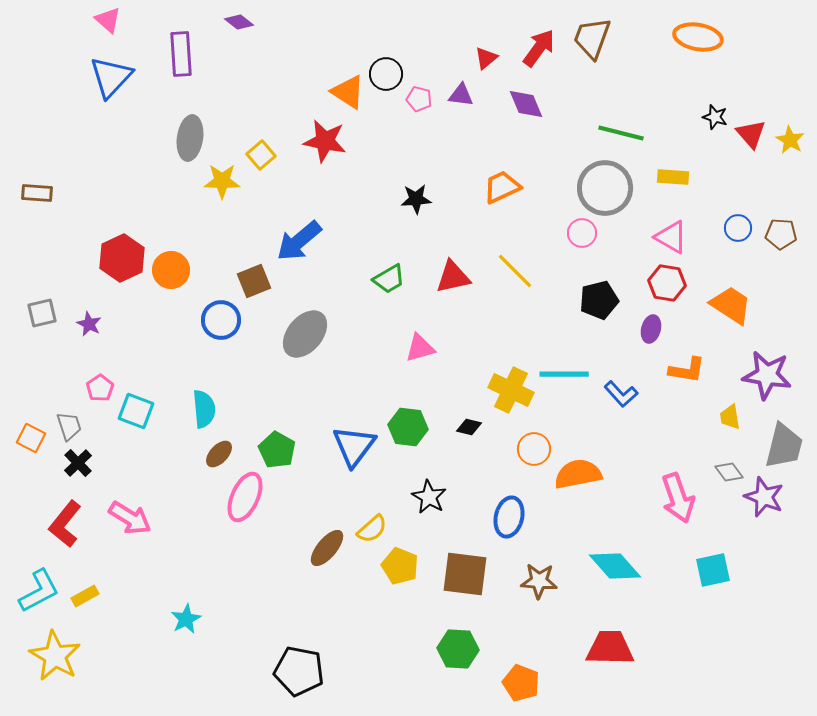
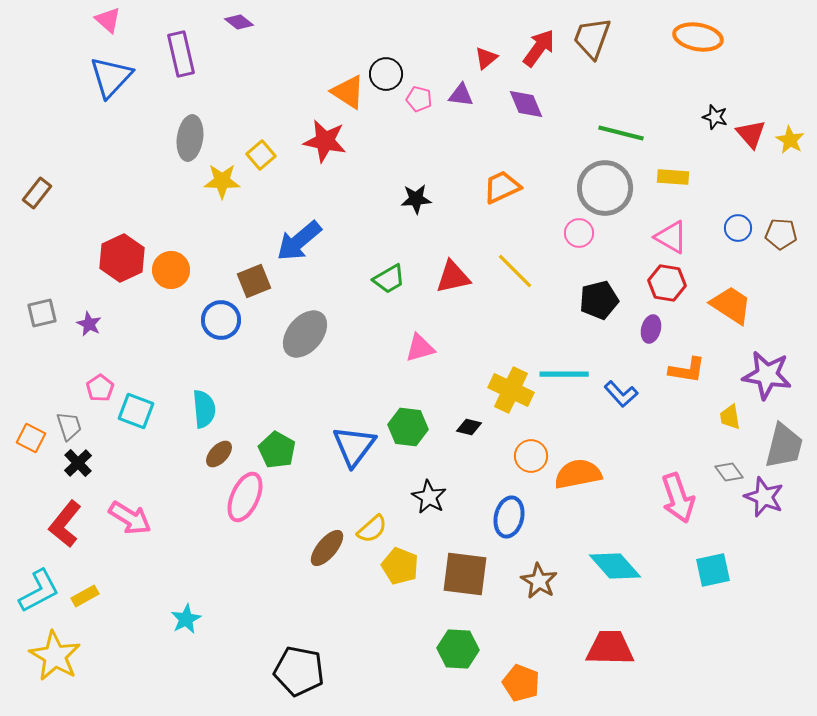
purple rectangle at (181, 54): rotated 9 degrees counterclockwise
brown rectangle at (37, 193): rotated 56 degrees counterclockwise
pink circle at (582, 233): moved 3 px left
orange circle at (534, 449): moved 3 px left, 7 px down
brown star at (539, 581): rotated 27 degrees clockwise
